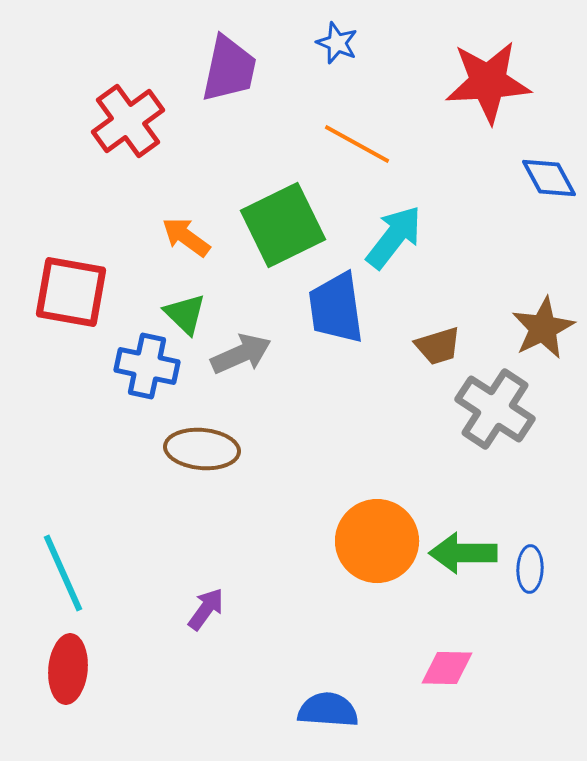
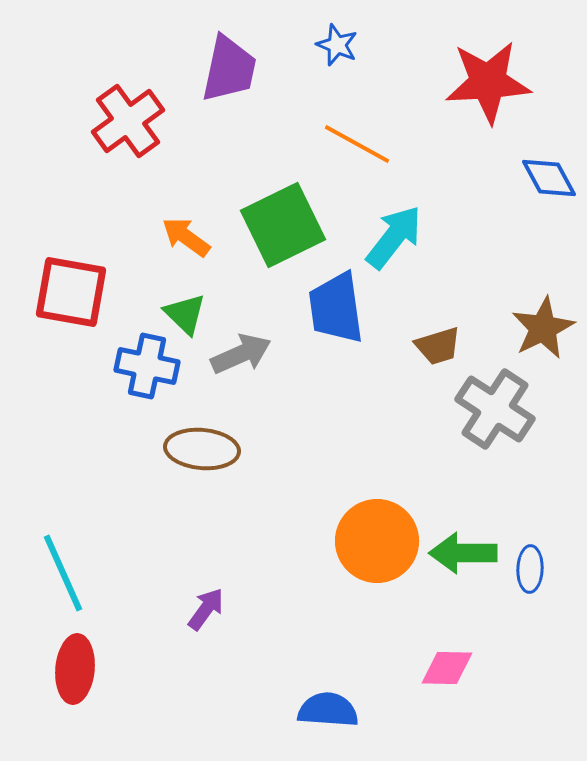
blue star: moved 2 px down
red ellipse: moved 7 px right
